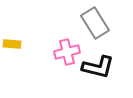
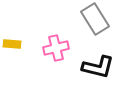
gray rectangle: moved 4 px up
pink cross: moved 11 px left, 4 px up
